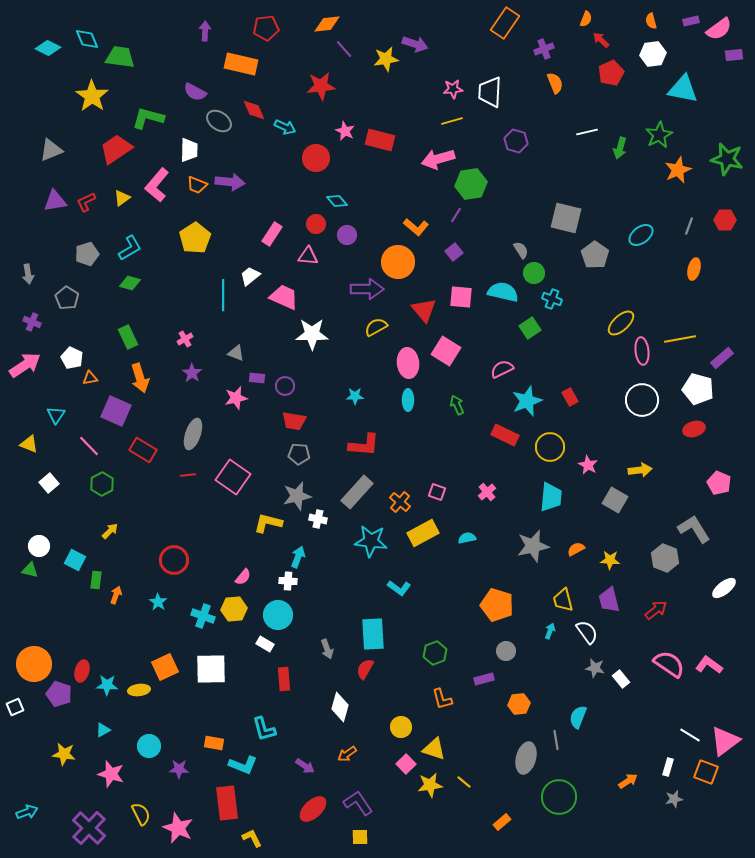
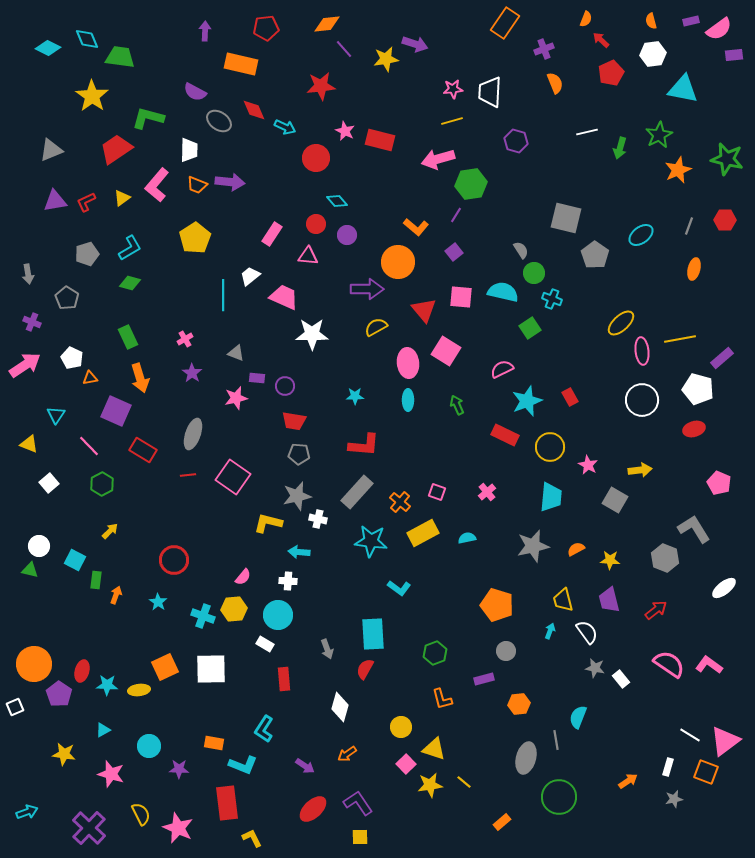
cyan arrow at (298, 557): moved 1 px right, 5 px up; rotated 105 degrees counterclockwise
purple pentagon at (59, 694): rotated 15 degrees clockwise
cyan L-shape at (264, 729): rotated 48 degrees clockwise
